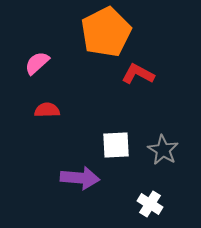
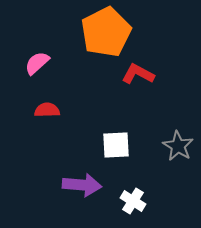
gray star: moved 15 px right, 4 px up
purple arrow: moved 2 px right, 7 px down
white cross: moved 17 px left, 3 px up
